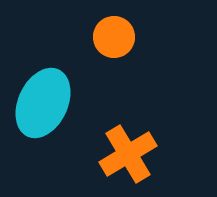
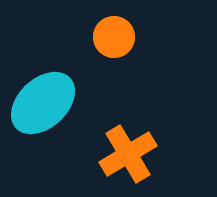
cyan ellipse: rotated 22 degrees clockwise
